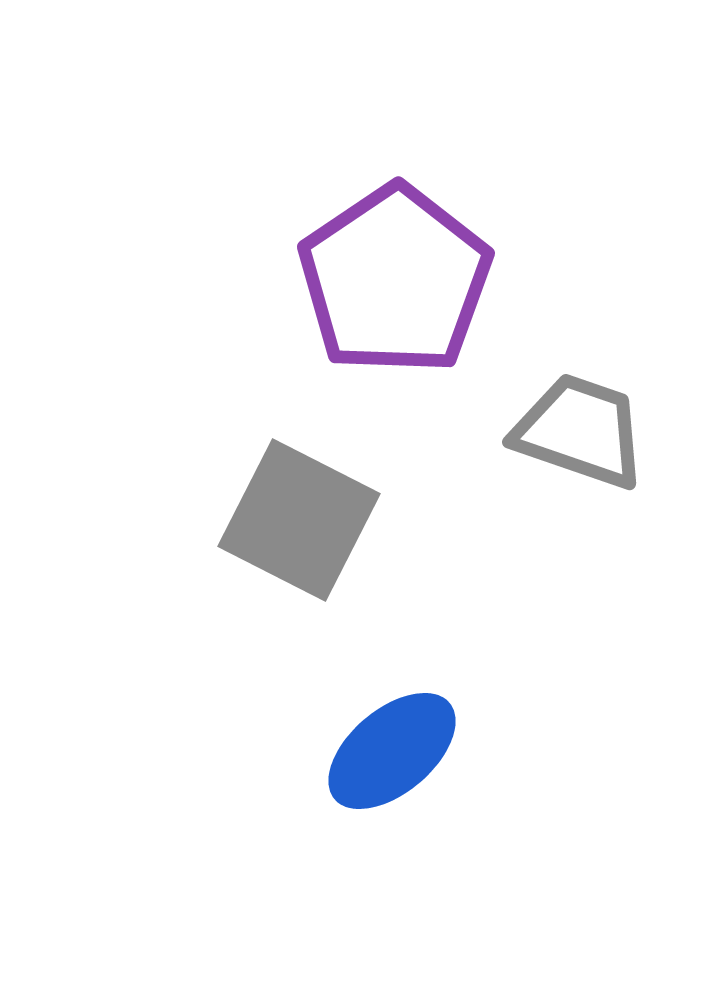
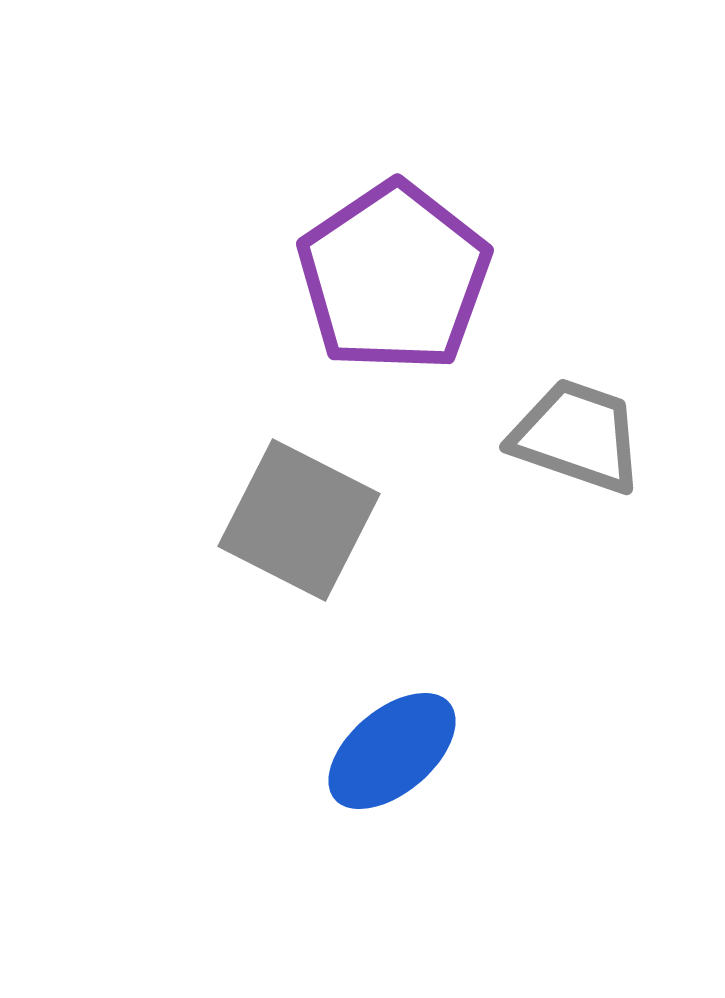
purple pentagon: moved 1 px left, 3 px up
gray trapezoid: moved 3 px left, 5 px down
